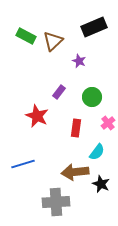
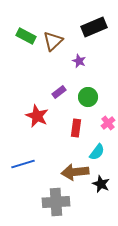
purple rectangle: rotated 16 degrees clockwise
green circle: moved 4 px left
